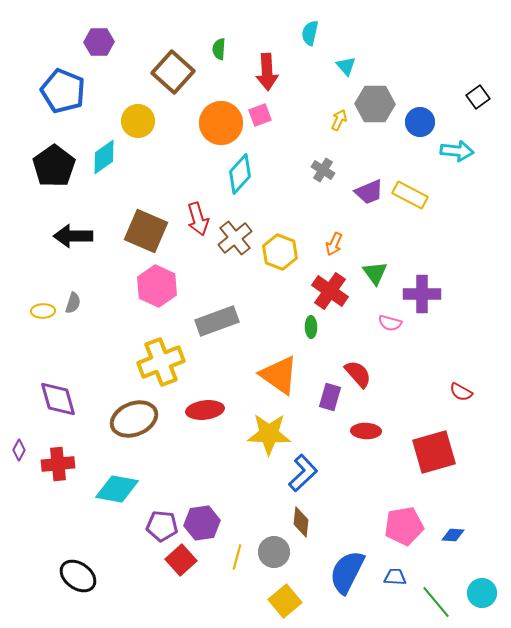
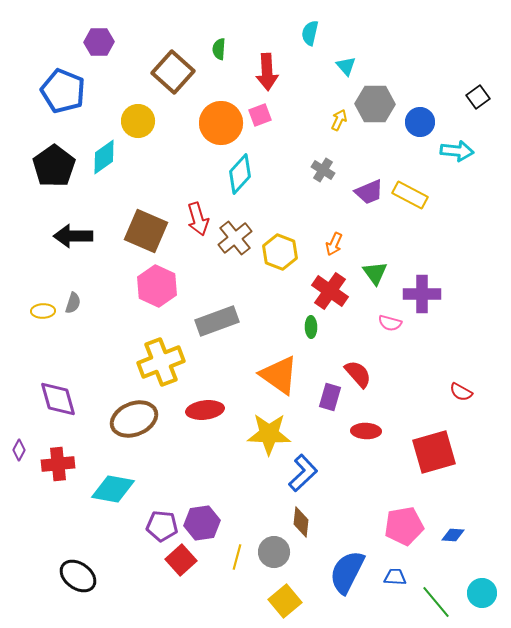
cyan diamond at (117, 489): moved 4 px left
